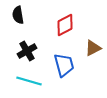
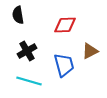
red diamond: rotated 25 degrees clockwise
brown triangle: moved 3 px left, 3 px down
